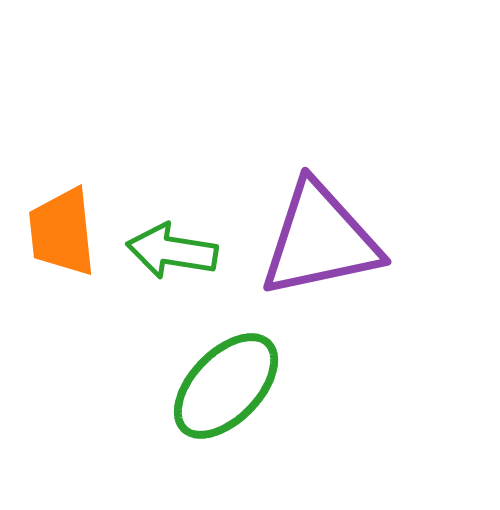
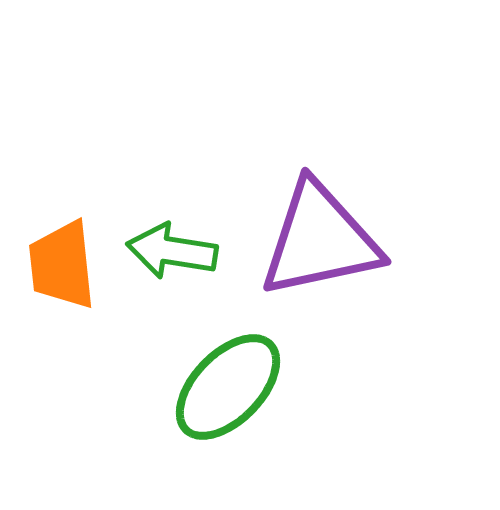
orange trapezoid: moved 33 px down
green ellipse: moved 2 px right, 1 px down
